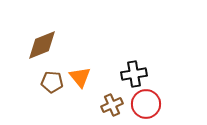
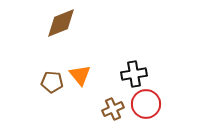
brown diamond: moved 19 px right, 22 px up
orange triangle: moved 2 px up
brown cross: moved 1 px right, 4 px down
